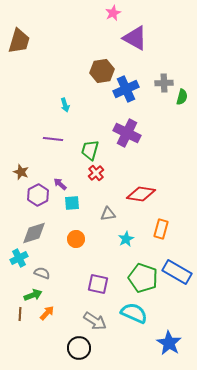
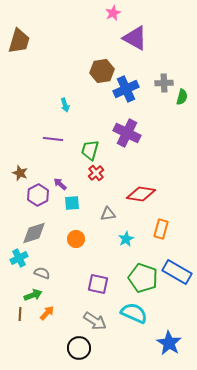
brown star: moved 1 px left, 1 px down
